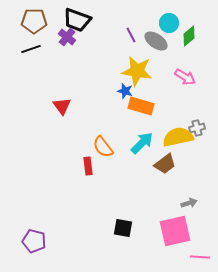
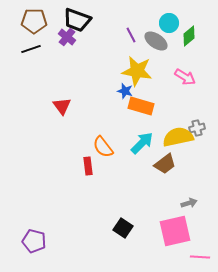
black square: rotated 24 degrees clockwise
